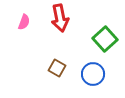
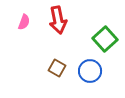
red arrow: moved 2 px left, 2 px down
blue circle: moved 3 px left, 3 px up
